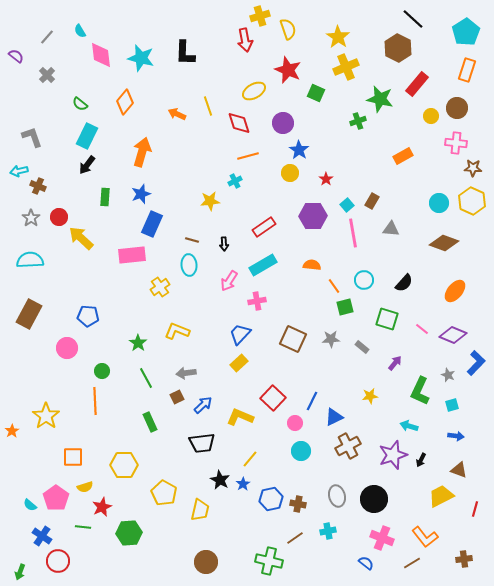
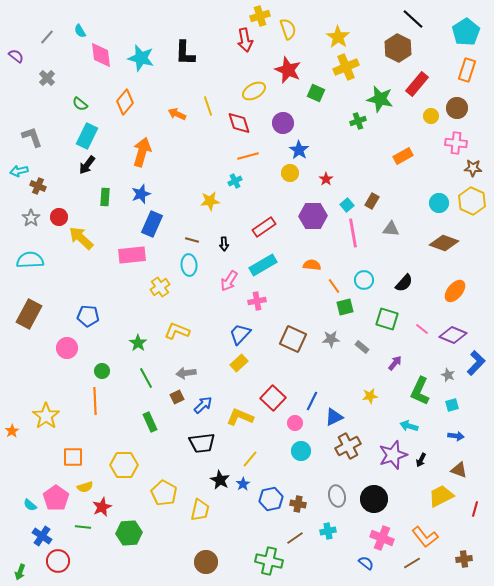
gray cross at (47, 75): moved 3 px down
